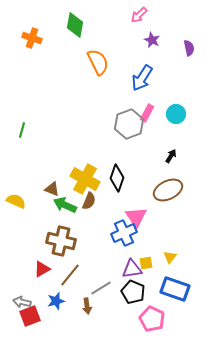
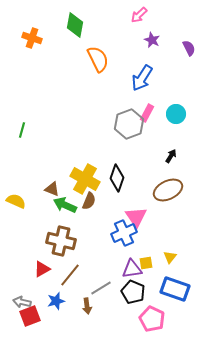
purple semicircle: rotated 14 degrees counterclockwise
orange semicircle: moved 3 px up
